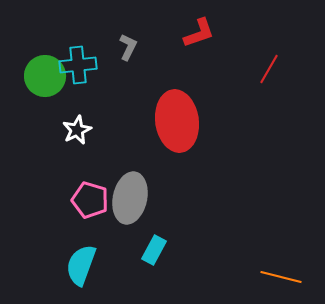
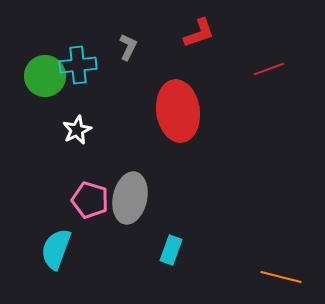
red line: rotated 40 degrees clockwise
red ellipse: moved 1 px right, 10 px up
cyan rectangle: moved 17 px right; rotated 8 degrees counterclockwise
cyan semicircle: moved 25 px left, 16 px up
